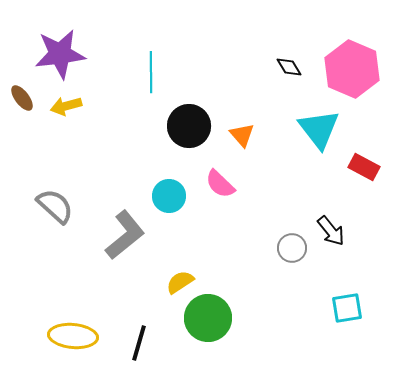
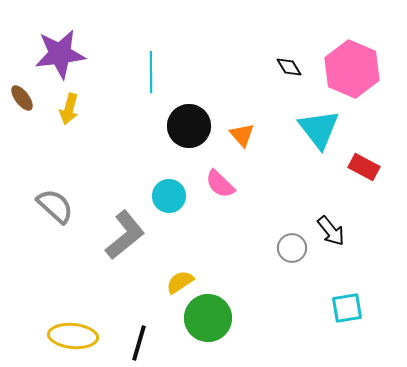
yellow arrow: moved 3 px right, 3 px down; rotated 60 degrees counterclockwise
